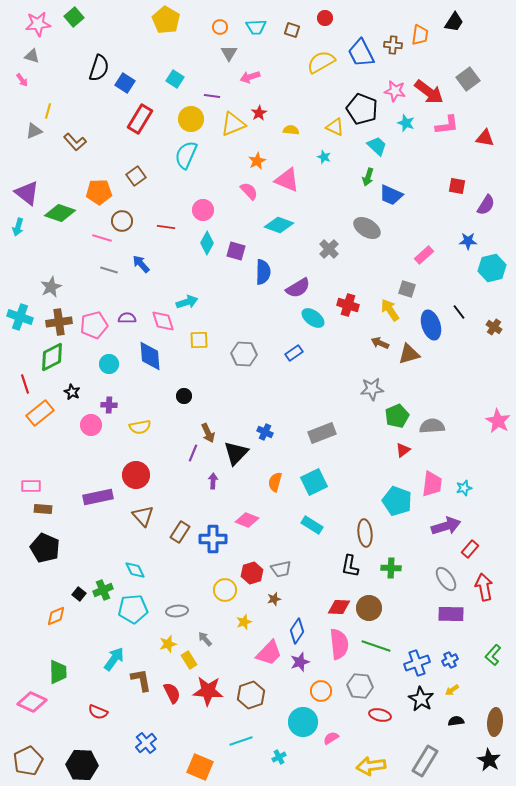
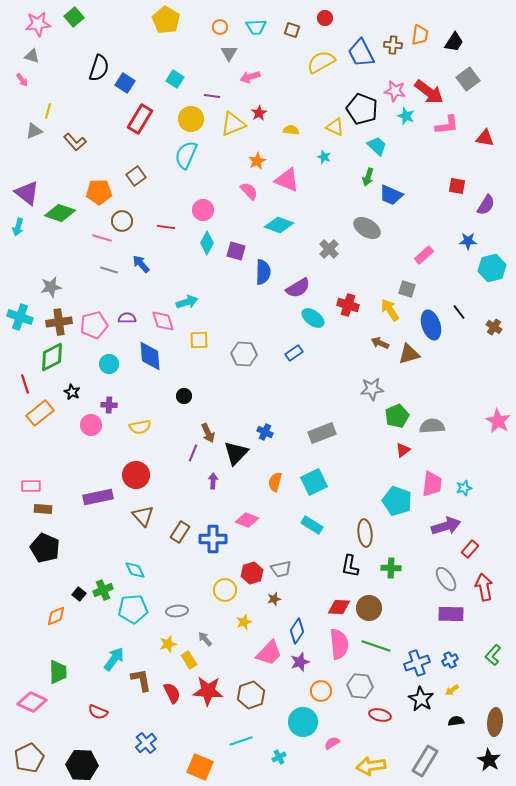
black trapezoid at (454, 22): moved 20 px down
cyan star at (406, 123): moved 7 px up
gray star at (51, 287): rotated 15 degrees clockwise
pink semicircle at (331, 738): moved 1 px right, 5 px down
brown pentagon at (28, 761): moved 1 px right, 3 px up
